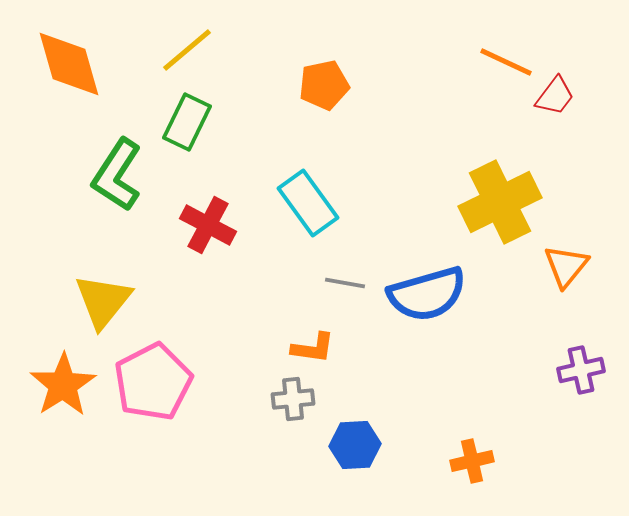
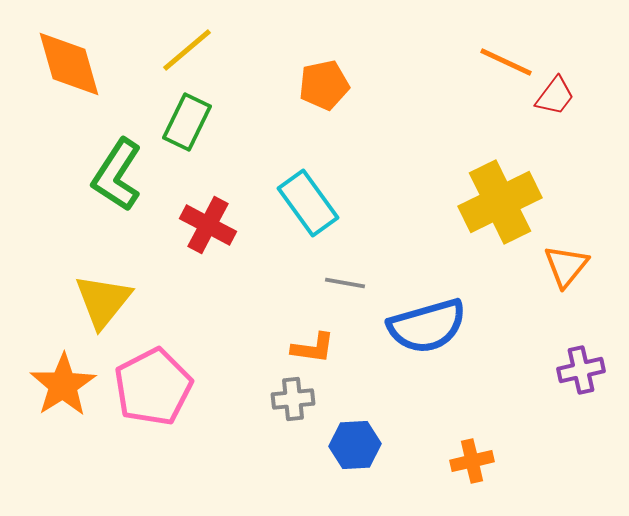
blue semicircle: moved 32 px down
pink pentagon: moved 5 px down
